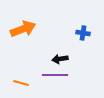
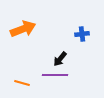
blue cross: moved 1 px left, 1 px down; rotated 16 degrees counterclockwise
black arrow: rotated 42 degrees counterclockwise
orange line: moved 1 px right
